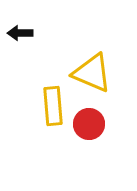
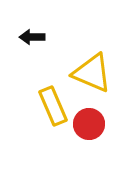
black arrow: moved 12 px right, 4 px down
yellow rectangle: rotated 18 degrees counterclockwise
